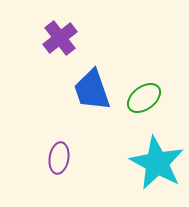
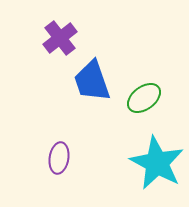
blue trapezoid: moved 9 px up
